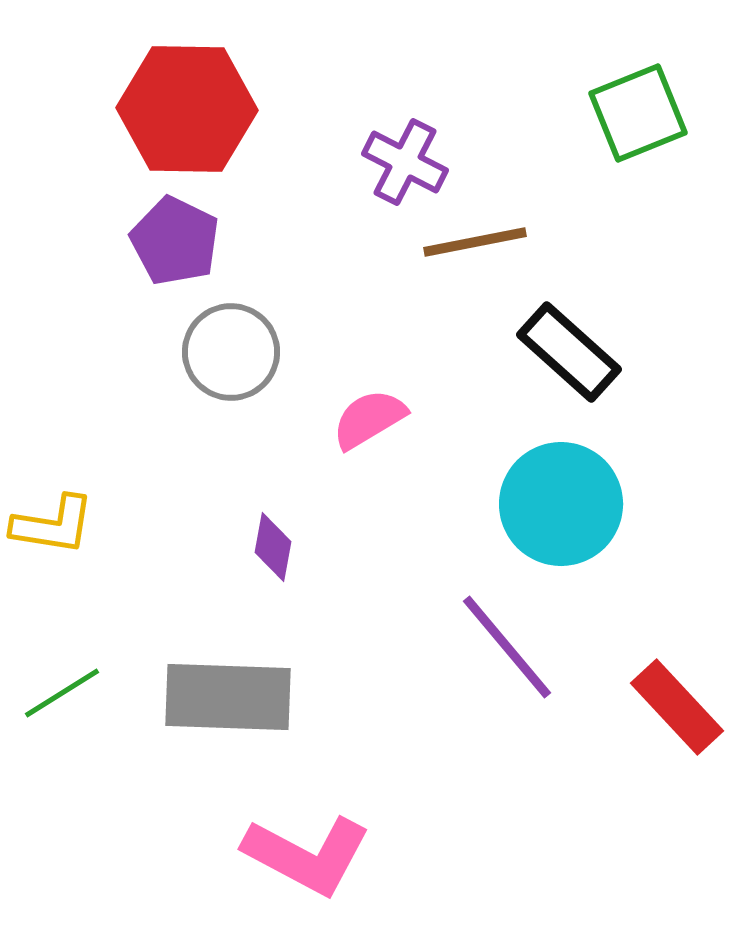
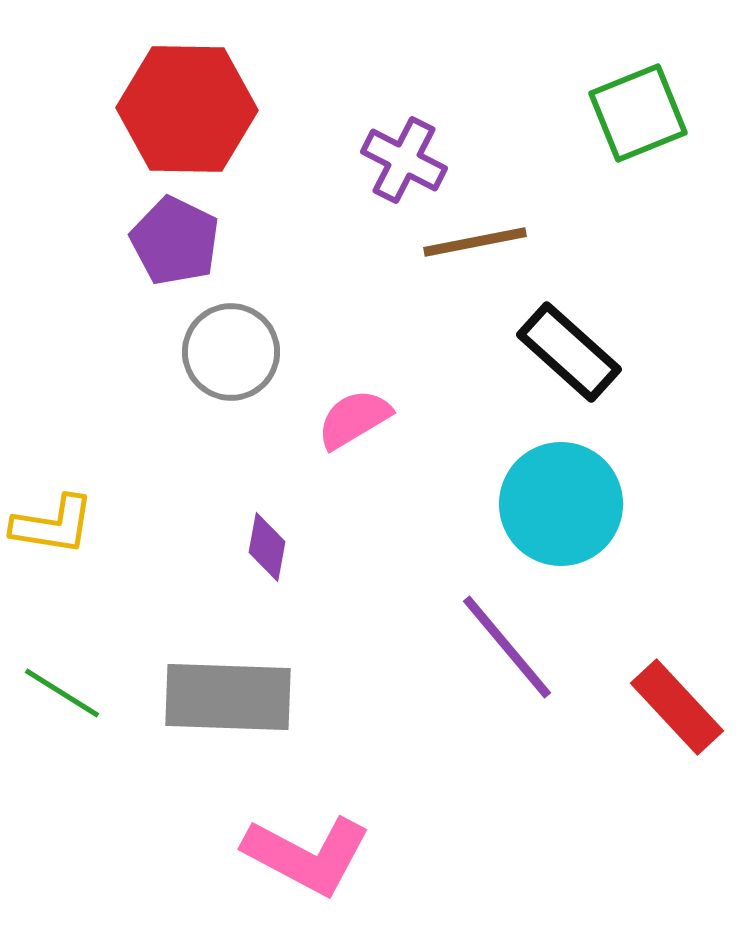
purple cross: moved 1 px left, 2 px up
pink semicircle: moved 15 px left
purple diamond: moved 6 px left
green line: rotated 64 degrees clockwise
